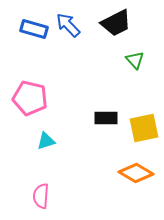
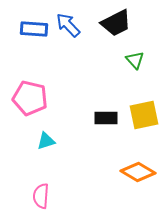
blue rectangle: rotated 12 degrees counterclockwise
yellow square: moved 13 px up
orange diamond: moved 2 px right, 1 px up
